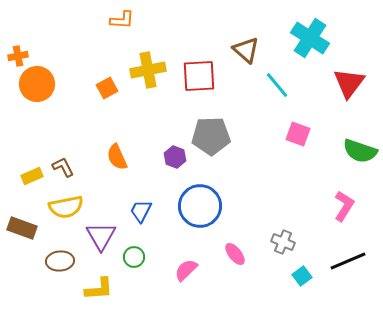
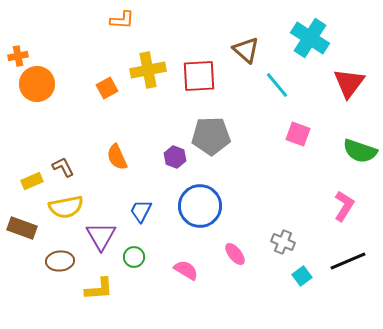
yellow rectangle: moved 5 px down
pink semicircle: rotated 75 degrees clockwise
